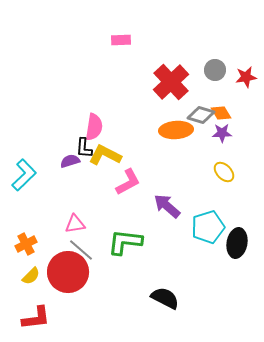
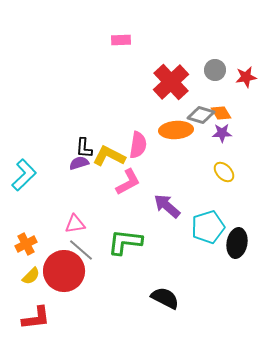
pink semicircle: moved 44 px right, 18 px down
yellow L-shape: moved 4 px right, 1 px down
purple semicircle: moved 9 px right, 2 px down
red circle: moved 4 px left, 1 px up
